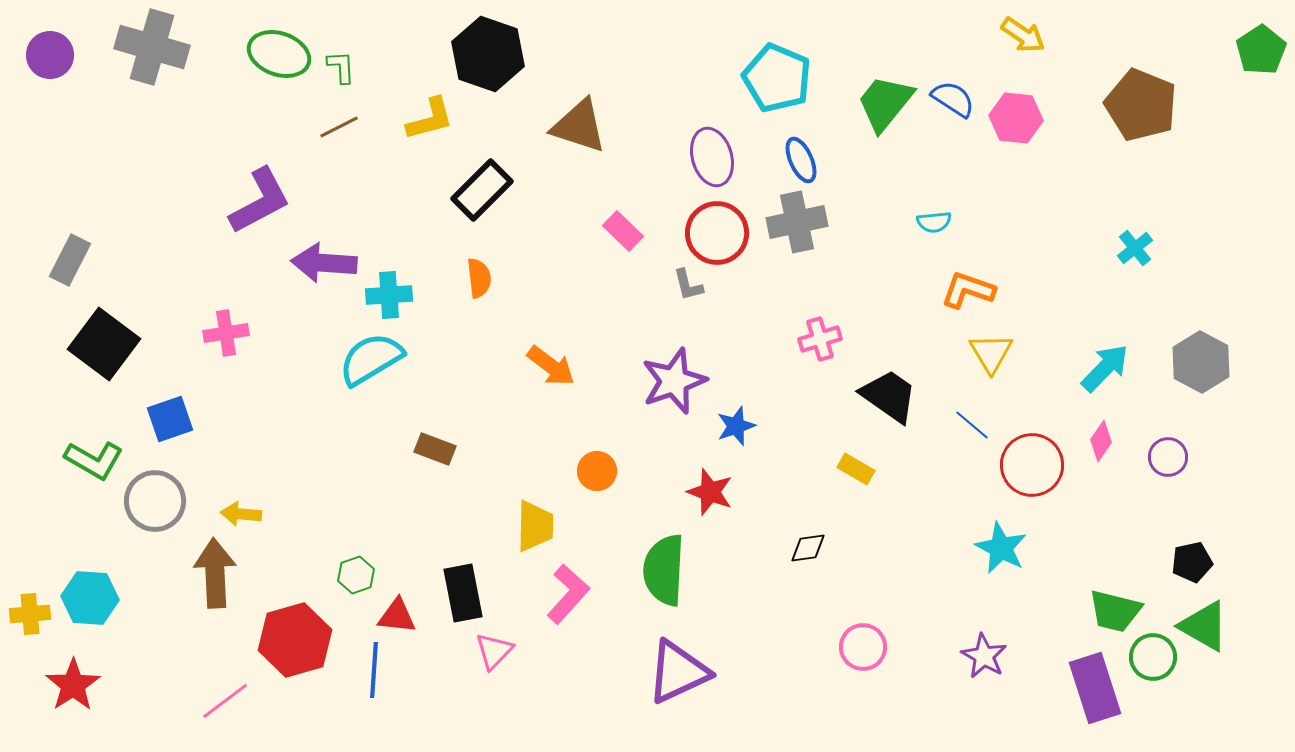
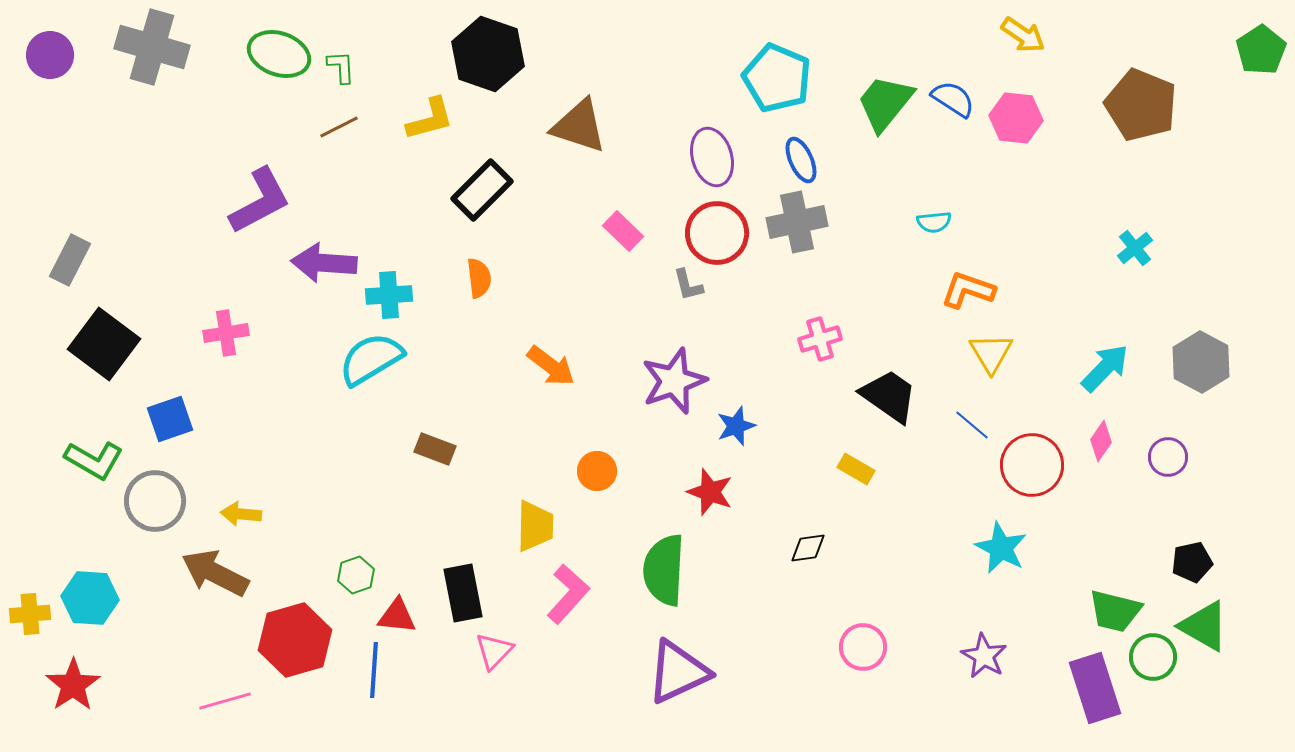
brown arrow at (215, 573): rotated 60 degrees counterclockwise
pink line at (225, 701): rotated 21 degrees clockwise
